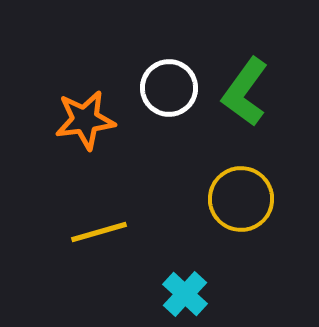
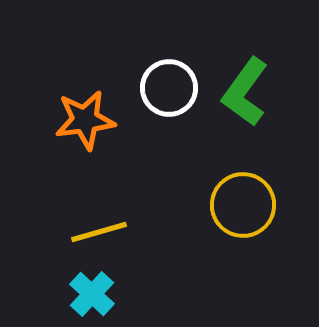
yellow circle: moved 2 px right, 6 px down
cyan cross: moved 93 px left
